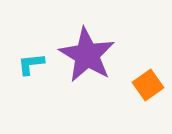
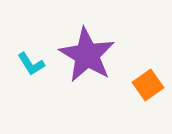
cyan L-shape: rotated 116 degrees counterclockwise
